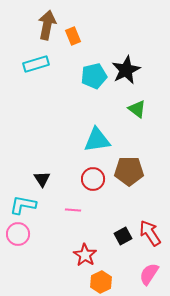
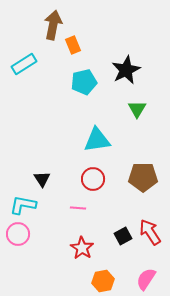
brown arrow: moved 6 px right
orange rectangle: moved 9 px down
cyan rectangle: moved 12 px left; rotated 15 degrees counterclockwise
cyan pentagon: moved 10 px left, 6 px down
green triangle: rotated 24 degrees clockwise
brown pentagon: moved 14 px right, 6 px down
pink line: moved 5 px right, 2 px up
red arrow: moved 1 px up
red star: moved 3 px left, 7 px up
pink semicircle: moved 3 px left, 5 px down
orange hexagon: moved 2 px right, 1 px up; rotated 15 degrees clockwise
